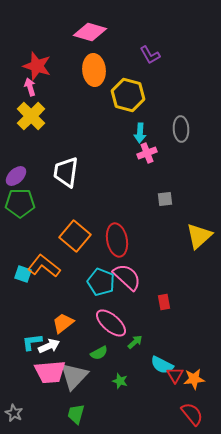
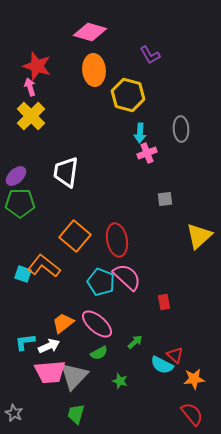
pink ellipse: moved 14 px left, 1 px down
cyan L-shape: moved 7 px left
red triangle: moved 20 px up; rotated 18 degrees counterclockwise
